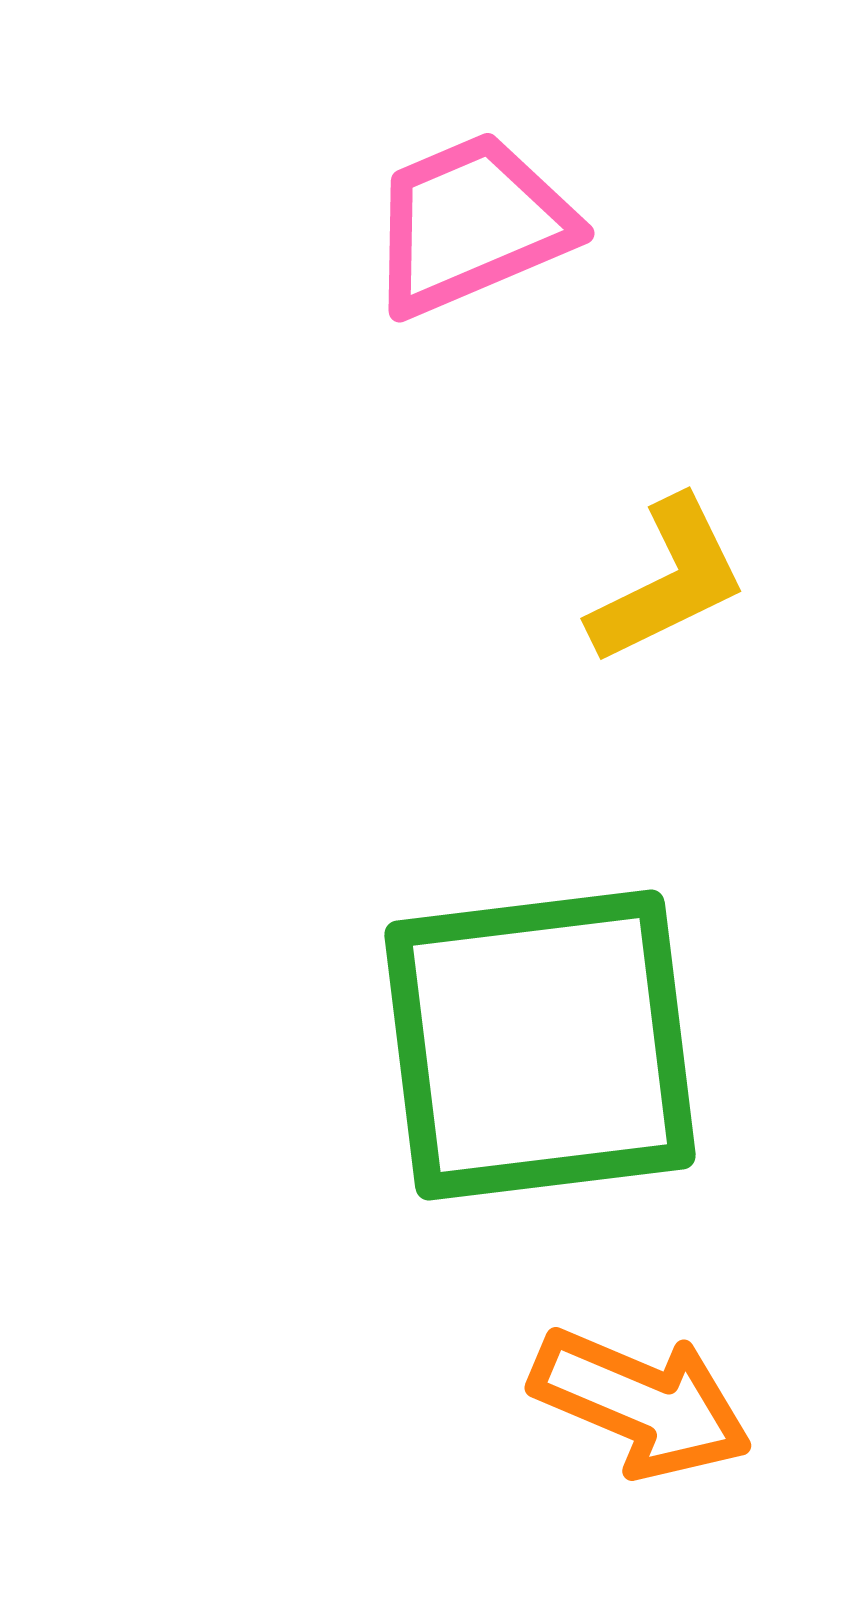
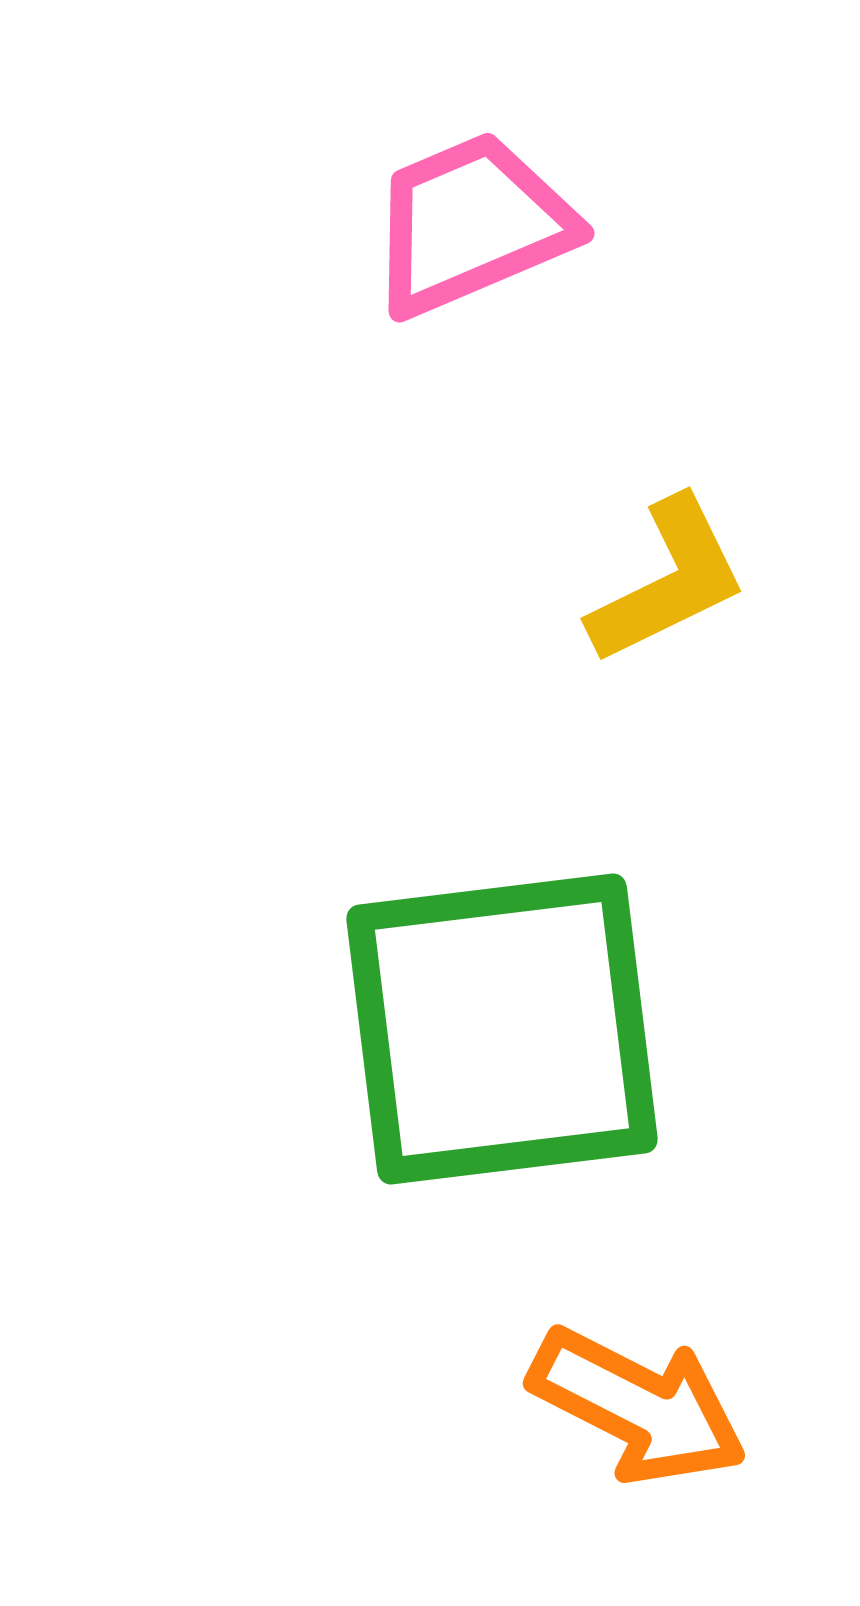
green square: moved 38 px left, 16 px up
orange arrow: moved 3 px left, 3 px down; rotated 4 degrees clockwise
